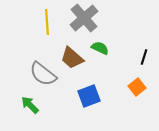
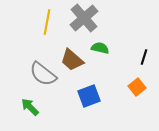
yellow line: rotated 15 degrees clockwise
green semicircle: rotated 12 degrees counterclockwise
brown trapezoid: moved 2 px down
green arrow: moved 2 px down
